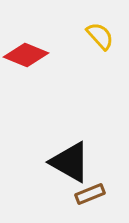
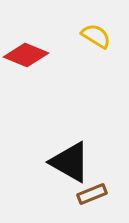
yellow semicircle: moved 4 px left; rotated 16 degrees counterclockwise
brown rectangle: moved 2 px right
